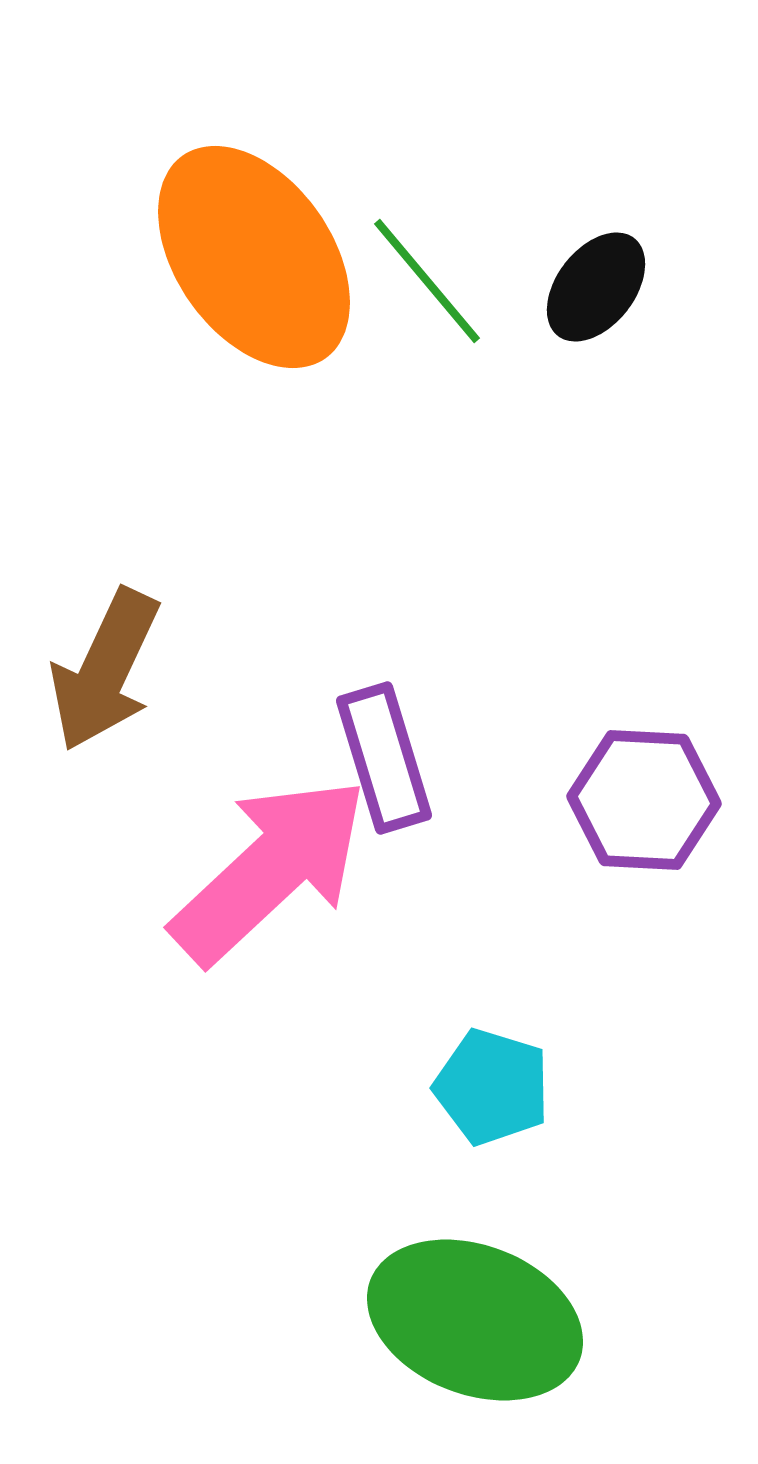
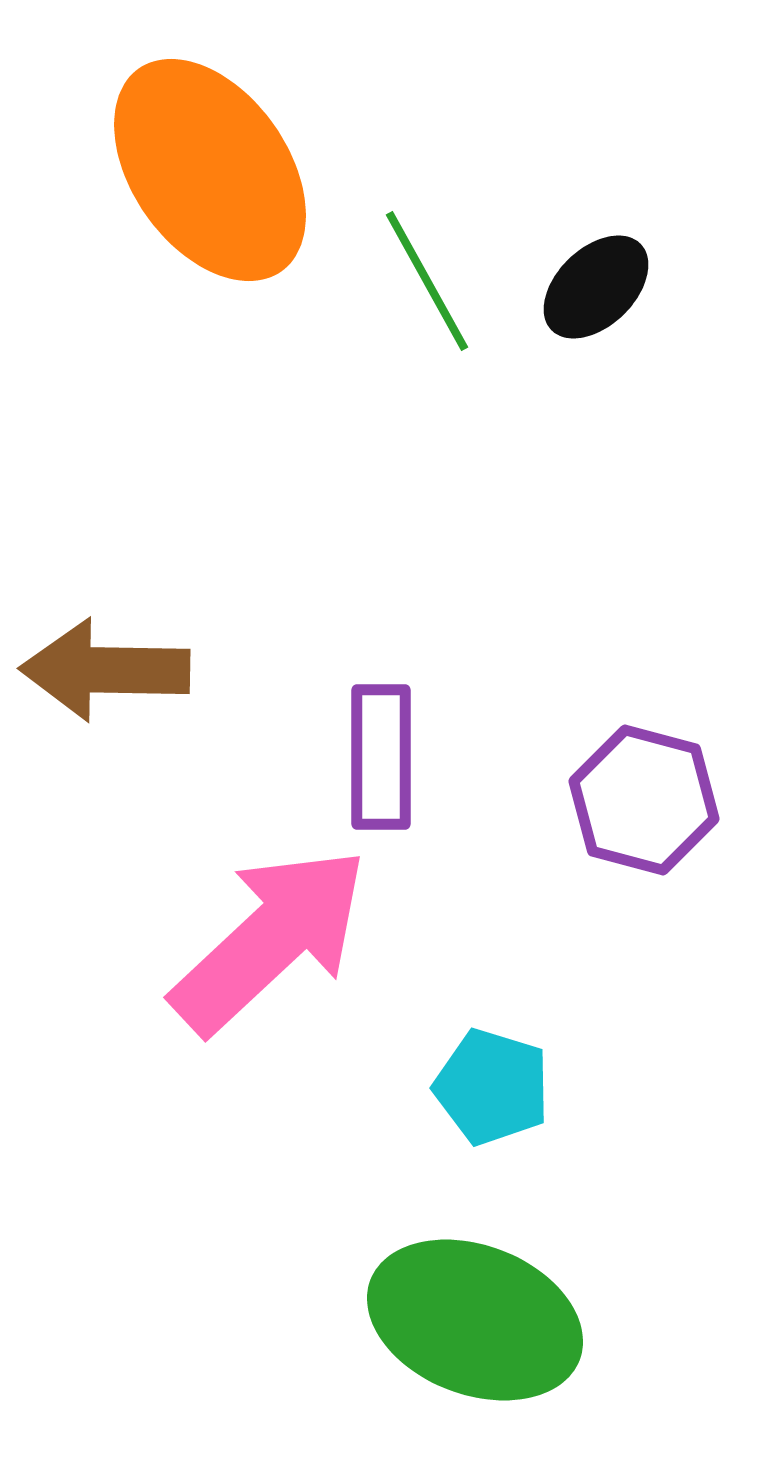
orange ellipse: moved 44 px left, 87 px up
green line: rotated 11 degrees clockwise
black ellipse: rotated 8 degrees clockwise
brown arrow: rotated 66 degrees clockwise
purple rectangle: moved 3 px left, 1 px up; rotated 17 degrees clockwise
purple hexagon: rotated 12 degrees clockwise
pink arrow: moved 70 px down
